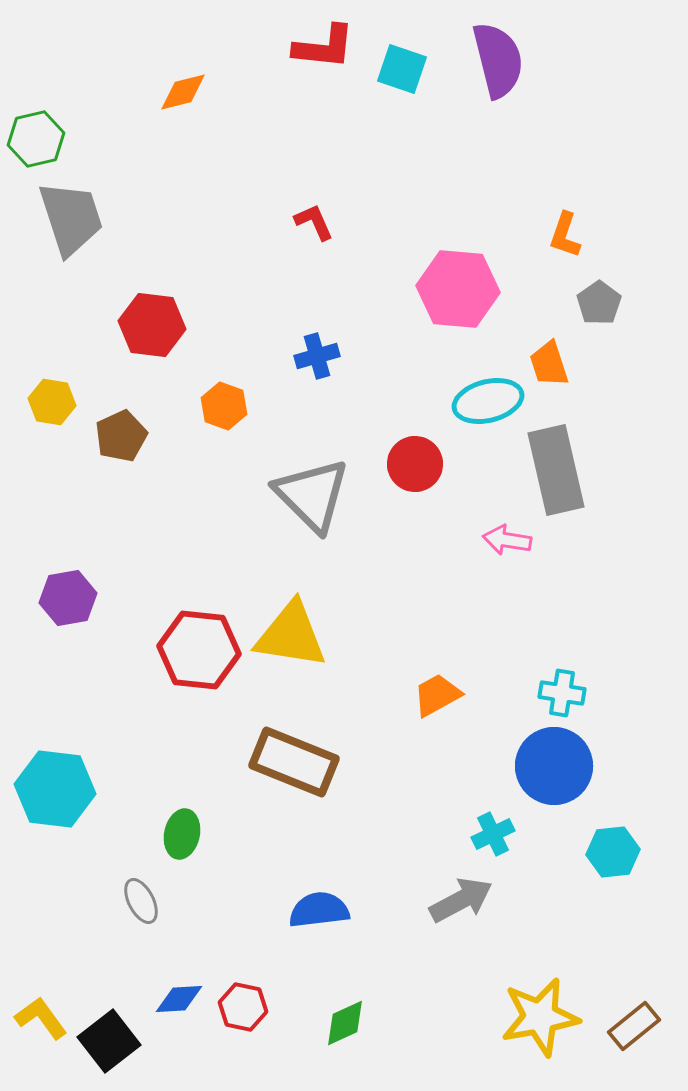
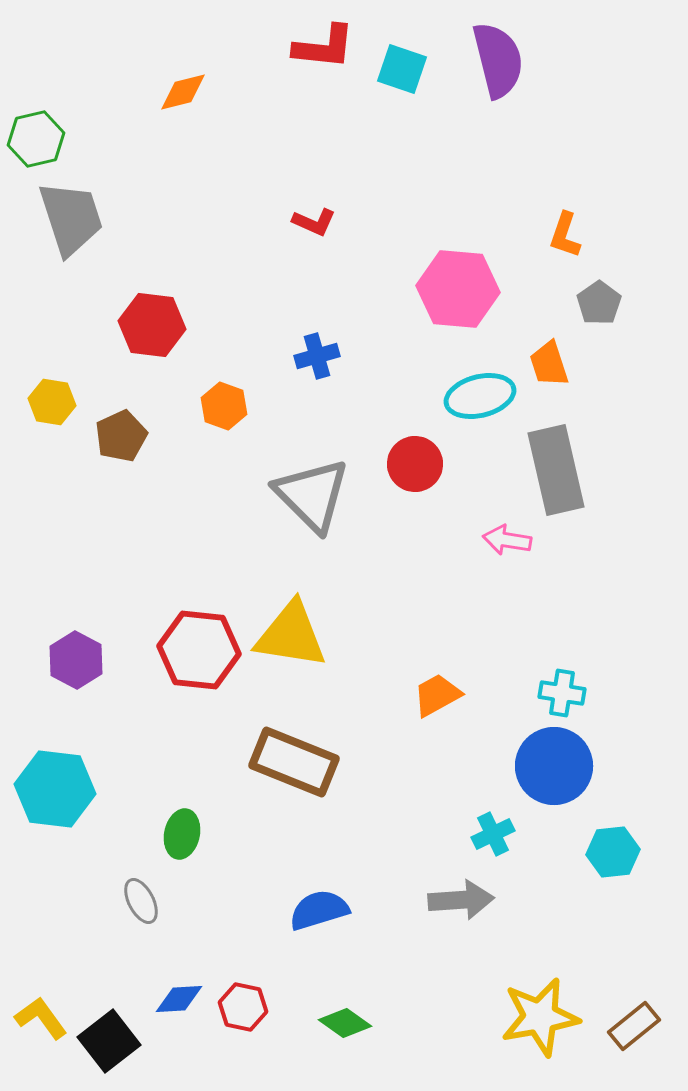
red L-shape at (314, 222): rotated 138 degrees clockwise
cyan ellipse at (488, 401): moved 8 px left, 5 px up
purple hexagon at (68, 598): moved 8 px right, 62 px down; rotated 22 degrees counterclockwise
gray arrow at (461, 900): rotated 24 degrees clockwise
blue semicircle at (319, 910): rotated 10 degrees counterclockwise
green diamond at (345, 1023): rotated 60 degrees clockwise
